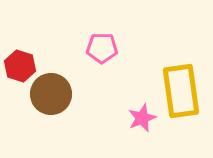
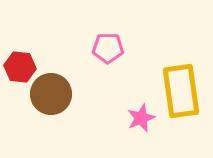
pink pentagon: moved 6 px right
red hexagon: moved 1 px down; rotated 12 degrees counterclockwise
pink star: moved 1 px left
